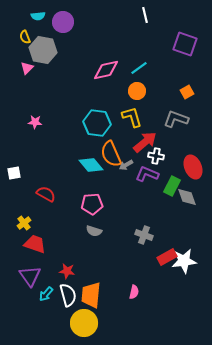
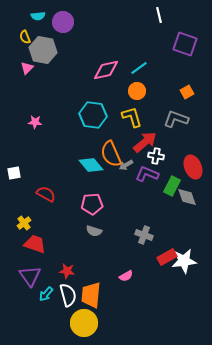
white line: moved 14 px right
cyan hexagon: moved 4 px left, 8 px up
pink semicircle: moved 8 px left, 16 px up; rotated 48 degrees clockwise
